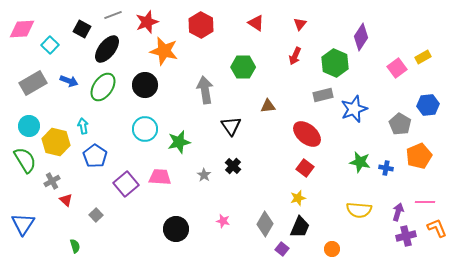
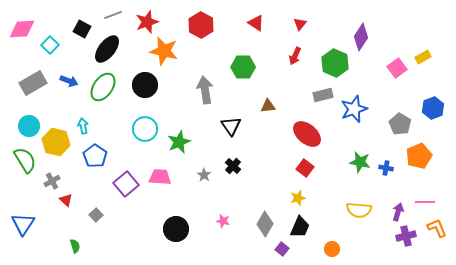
blue hexagon at (428, 105): moved 5 px right, 3 px down; rotated 15 degrees counterclockwise
green star at (179, 142): rotated 10 degrees counterclockwise
